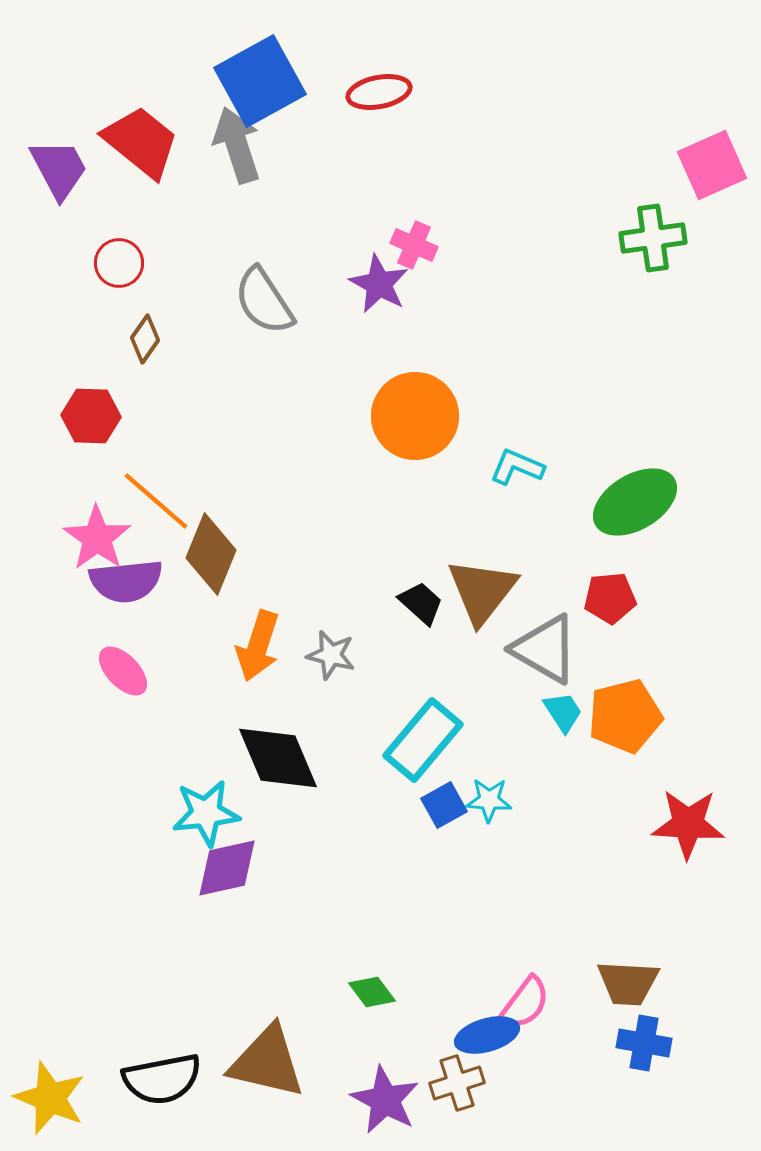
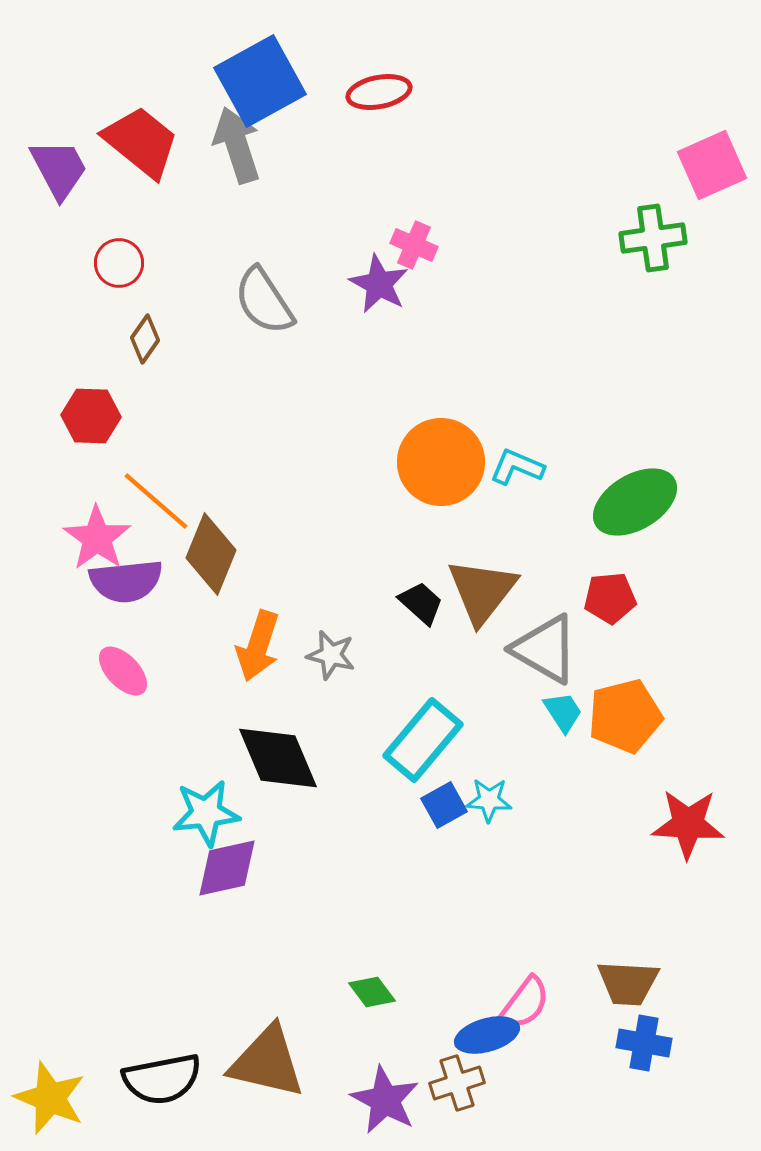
orange circle at (415, 416): moved 26 px right, 46 px down
